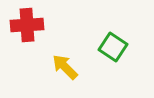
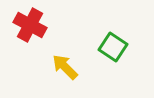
red cross: moved 3 px right; rotated 32 degrees clockwise
